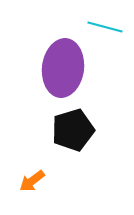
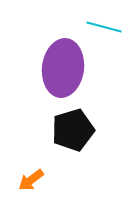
cyan line: moved 1 px left
orange arrow: moved 1 px left, 1 px up
